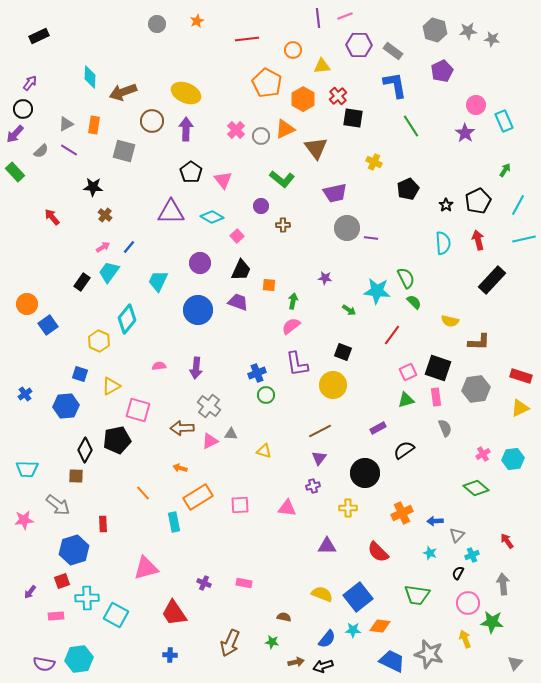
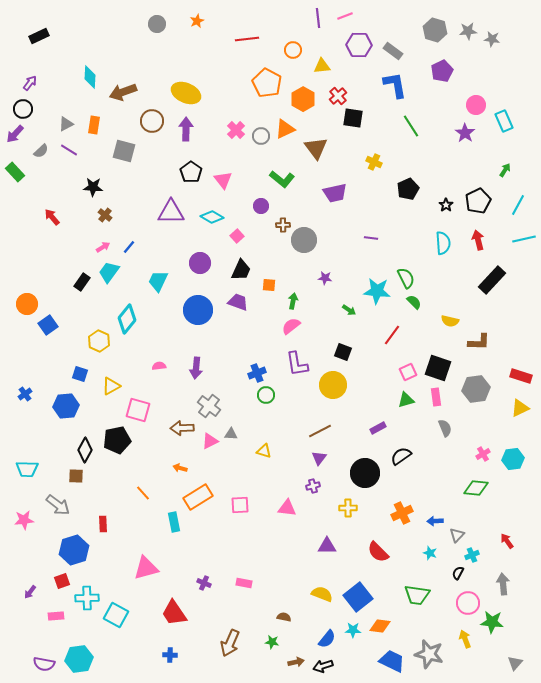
gray circle at (347, 228): moved 43 px left, 12 px down
black semicircle at (404, 450): moved 3 px left, 6 px down
green diamond at (476, 488): rotated 35 degrees counterclockwise
